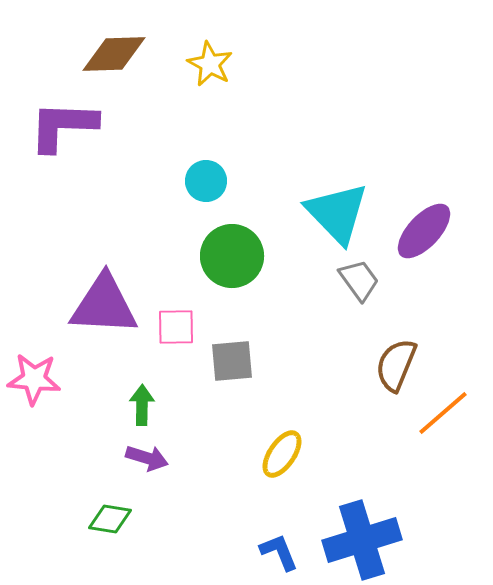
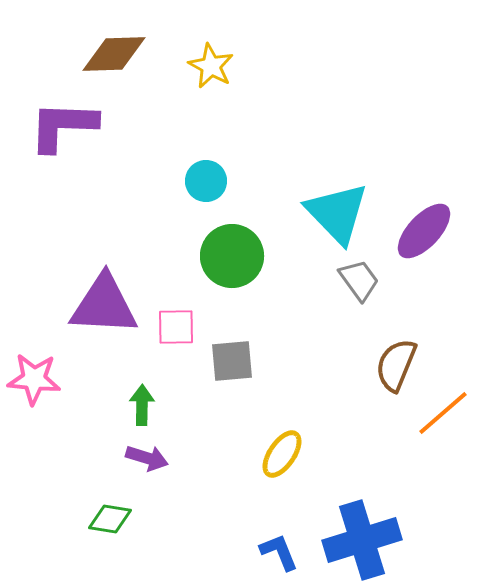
yellow star: moved 1 px right, 2 px down
